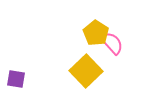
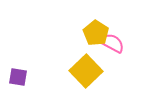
pink semicircle: rotated 20 degrees counterclockwise
purple square: moved 2 px right, 2 px up
